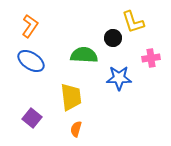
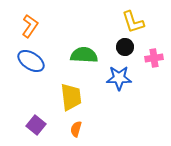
black circle: moved 12 px right, 9 px down
pink cross: moved 3 px right
purple square: moved 4 px right, 7 px down
